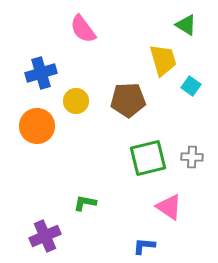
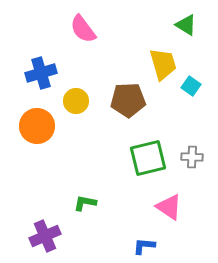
yellow trapezoid: moved 4 px down
